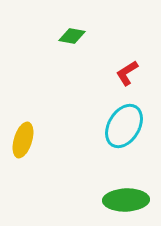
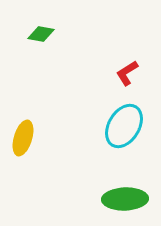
green diamond: moved 31 px left, 2 px up
yellow ellipse: moved 2 px up
green ellipse: moved 1 px left, 1 px up
